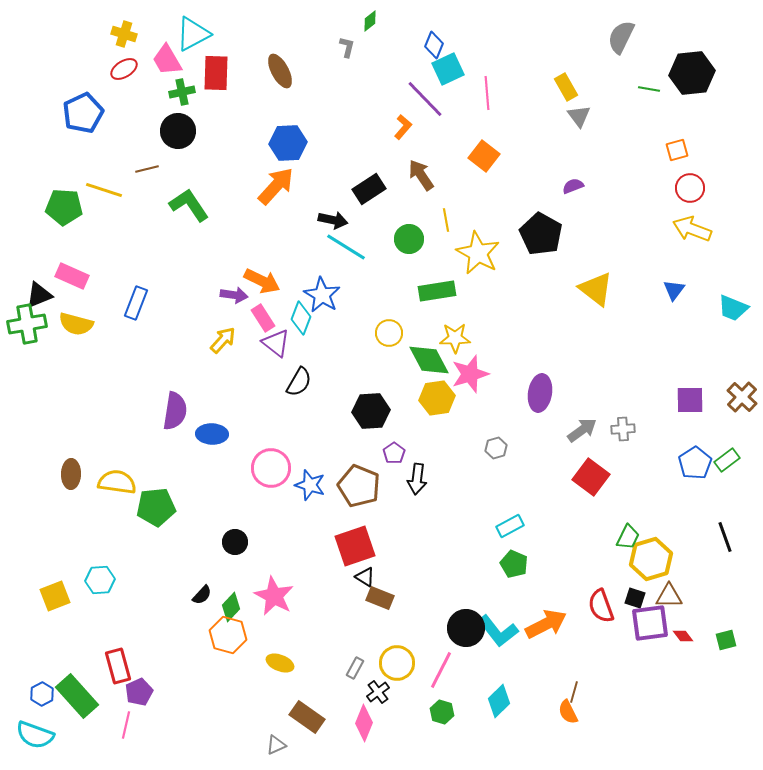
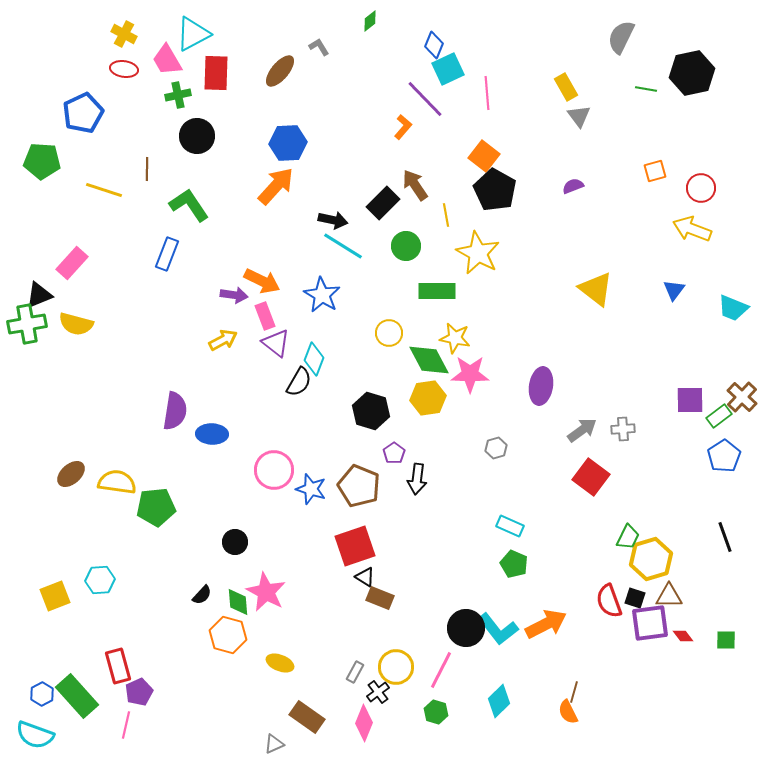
yellow cross at (124, 34): rotated 10 degrees clockwise
gray L-shape at (347, 47): moved 28 px left; rotated 45 degrees counterclockwise
red ellipse at (124, 69): rotated 40 degrees clockwise
brown ellipse at (280, 71): rotated 68 degrees clockwise
black hexagon at (692, 73): rotated 6 degrees counterclockwise
green line at (649, 89): moved 3 px left
green cross at (182, 92): moved 4 px left, 3 px down
black circle at (178, 131): moved 19 px right, 5 px down
orange square at (677, 150): moved 22 px left, 21 px down
brown line at (147, 169): rotated 75 degrees counterclockwise
brown arrow at (421, 175): moved 6 px left, 10 px down
red circle at (690, 188): moved 11 px right
black rectangle at (369, 189): moved 14 px right, 14 px down; rotated 12 degrees counterclockwise
green pentagon at (64, 207): moved 22 px left, 46 px up
yellow line at (446, 220): moved 5 px up
black pentagon at (541, 234): moved 46 px left, 44 px up
green circle at (409, 239): moved 3 px left, 7 px down
cyan line at (346, 247): moved 3 px left, 1 px up
pink rectangle at (72, 276): moved 13 px up; rotated 72 degrees counterclockwise
green rectangle at (437, 291): rotated 9 degrees clockwise
blue rectangle at (136, 303): moved 31 px right, 49 px up
pink rectangle at (263, 318): moved 2 px right, 2 px up; rotated 12 degrees clockwise
cyan diamond at (301, 318): moved 13 px right, 41 px down
yellow star at (455, 338): rotated 12 degrees clockwise
yellow arrow at (223, 340): rotated 20 degrees clockwise
pink star at (470, 374): rotated 18 degrees clockwise
purple ellipse at (540, 393): moved 1 px right, 7 px up
yellow hexagon at (437, 398): moved 9 px left
black hexagon at (371, 411): rotated 21 degrees clockwise
green rectangle at (727, 460): moved 8 px left, 44 px up
blue pentagon at (695, 463): moved 29 px right, 7 px up
pink circle at (271, 468): moved 3 px right, 2 px down
brown ellipse at (71, 474): rotated 48 degrees clockwise
blue star at (310, 485): moved 1 px right, 4 px down
cyan rectangle at (510, 526): rotated 52 degrees clockwise
pink star at (274, 596): moved 8 px left, 4 px up
red semicircle at (601, 606): moved 8 px right, 5 px up
green diamond at (231, 607): moved 7 px right, 5 px up; rotated 48 degrees counterclockwise
cyan L-shape at (498, 631): moved 2 px up
green square at (726, 640): rotated 15 degrees clockwise
yellow circle at (397, 663): moved 1 px left, 4 px down
gray rectangle at (355, 668): moved 4 px down
green hexagon at (442, 712): moved 6 px left
gray triangle at (276, 745): moved 2 px left, 1 px up
